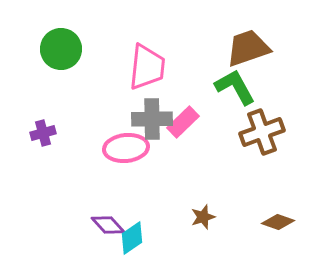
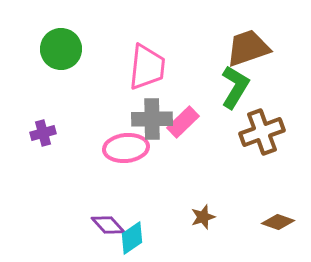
green L-shape: rotated 60 degrees clockwise
